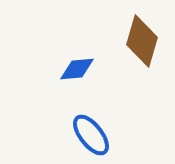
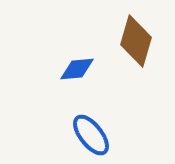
brown diamond: moved 6 px left
